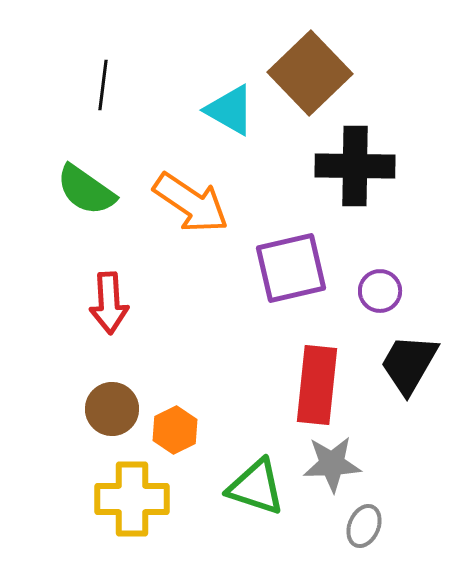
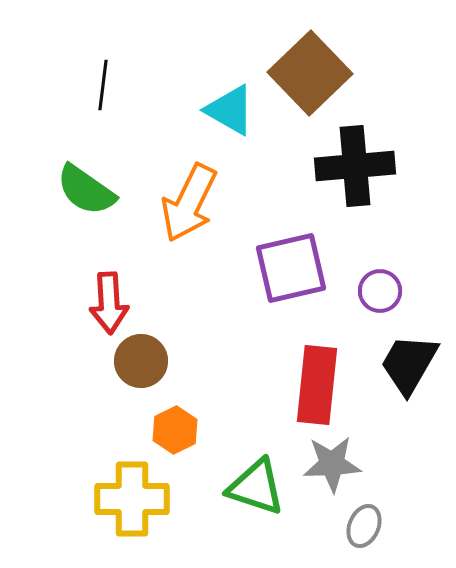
black cross: rotated 6 degrees counterclockwise
orange arrow: moved 2 px left; rotated 82 degrees clockwise
brown circle: moved 29 px right, 48 px up
